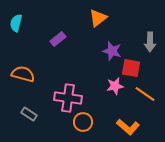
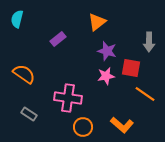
orange triangle: moved 1 px left, 4 px down
cyan semicircle: moved 1 px right, 4 px up
gray arrow: moved 1 px left
purple star: moved 5 px left
orange semicircle: moved 1 px right; rotated 20 degrees clockwise
pink star: moved 9 px left, 10 px up
orange circle: moved 5 px down
orange L-shape: moved 6 px left, 2 px up
